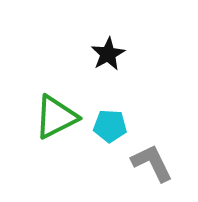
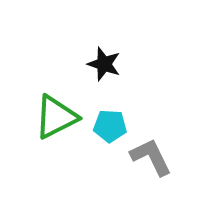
black star: moved 4 px left, 10 px down; rotated 24 degrees counterclockwise
gray L-shape: moved 1 px left, 6 px up
